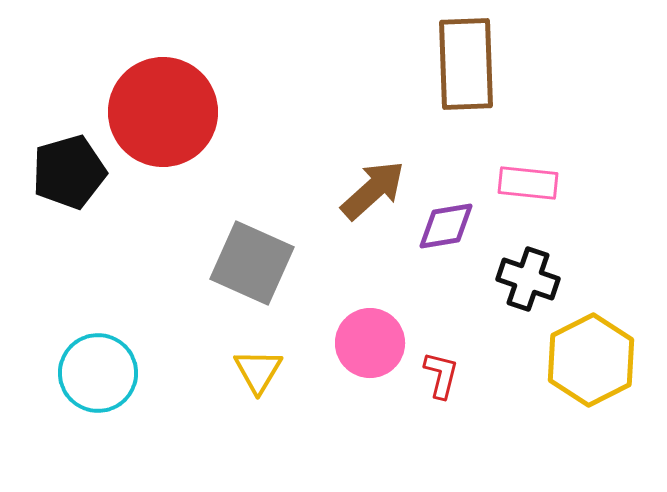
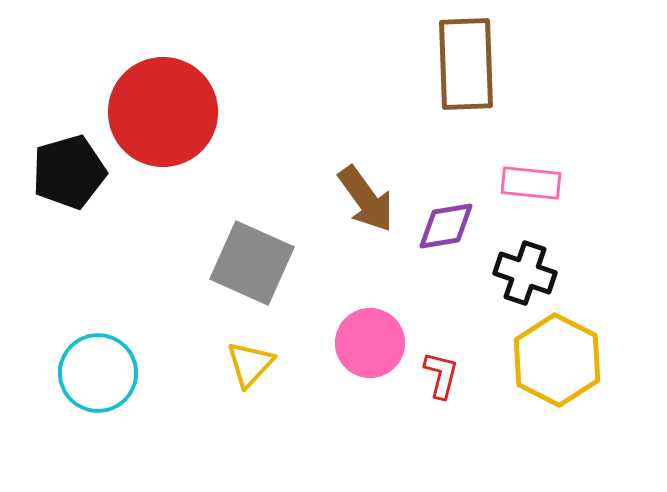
pink rectangle: moved 3 px right
brown arrow: moved 7 px left, 9 px down; rotated 96 degrees clockwise
black cross: moved 3 px left, 6 px up
yellow hexagon: moved 34 px left; rotated 6 degrees counterclockwise
yellow triangle: moved 8 px left, 7 px up; rotated 12 degrees clockwise
